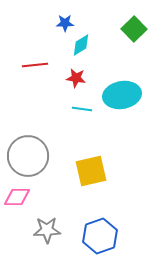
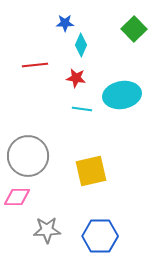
cyan diamond: rotated 35 degrees counterclockwise
blue hexagon: rotated 20 degrees clockwise
